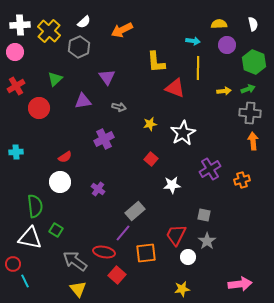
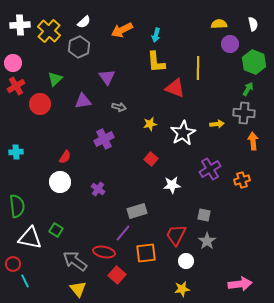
cyan arrow at (193, 41): moved 37 px left, 6 px up; rotated 96 degrees clockwise
purple circle at (227, 45): moved 3 px right, 1 px up
pink circle at (15, 52): moved 2 px left, 11 px down
green arrow at (248, 89): rotated 40 degrees counterclockwise
yellow arrow at (224, 91): moved 7 px left, 33 px down
red circle at (39, 108): moved 1 px right, 4 px up
gray cross at (250, 113): moved 6 px left
red semicircle at (65, 157): rotated 24 degrees counterclockwise
green semicircle at (35, 206): moved 18 px left
gray rectangle at (135, 211): moved 2 px right; rotated 24 degrees clockwise
white circle at (188, 257): moved 2 px left, 4 px down
